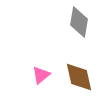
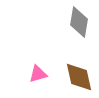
pink triangle: moved 3 px left, 1 px up; rotated 24 degrees clockwise
